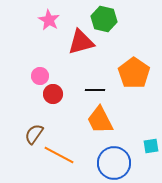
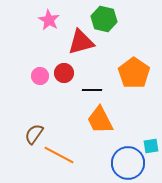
black line: moved 3 px left
red circle: moved 11 px right, 21 px up
blue circle: moved 14 px right
